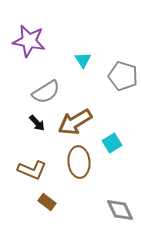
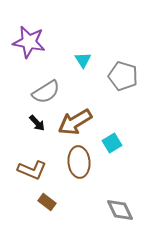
purple star: moved 1 px down
